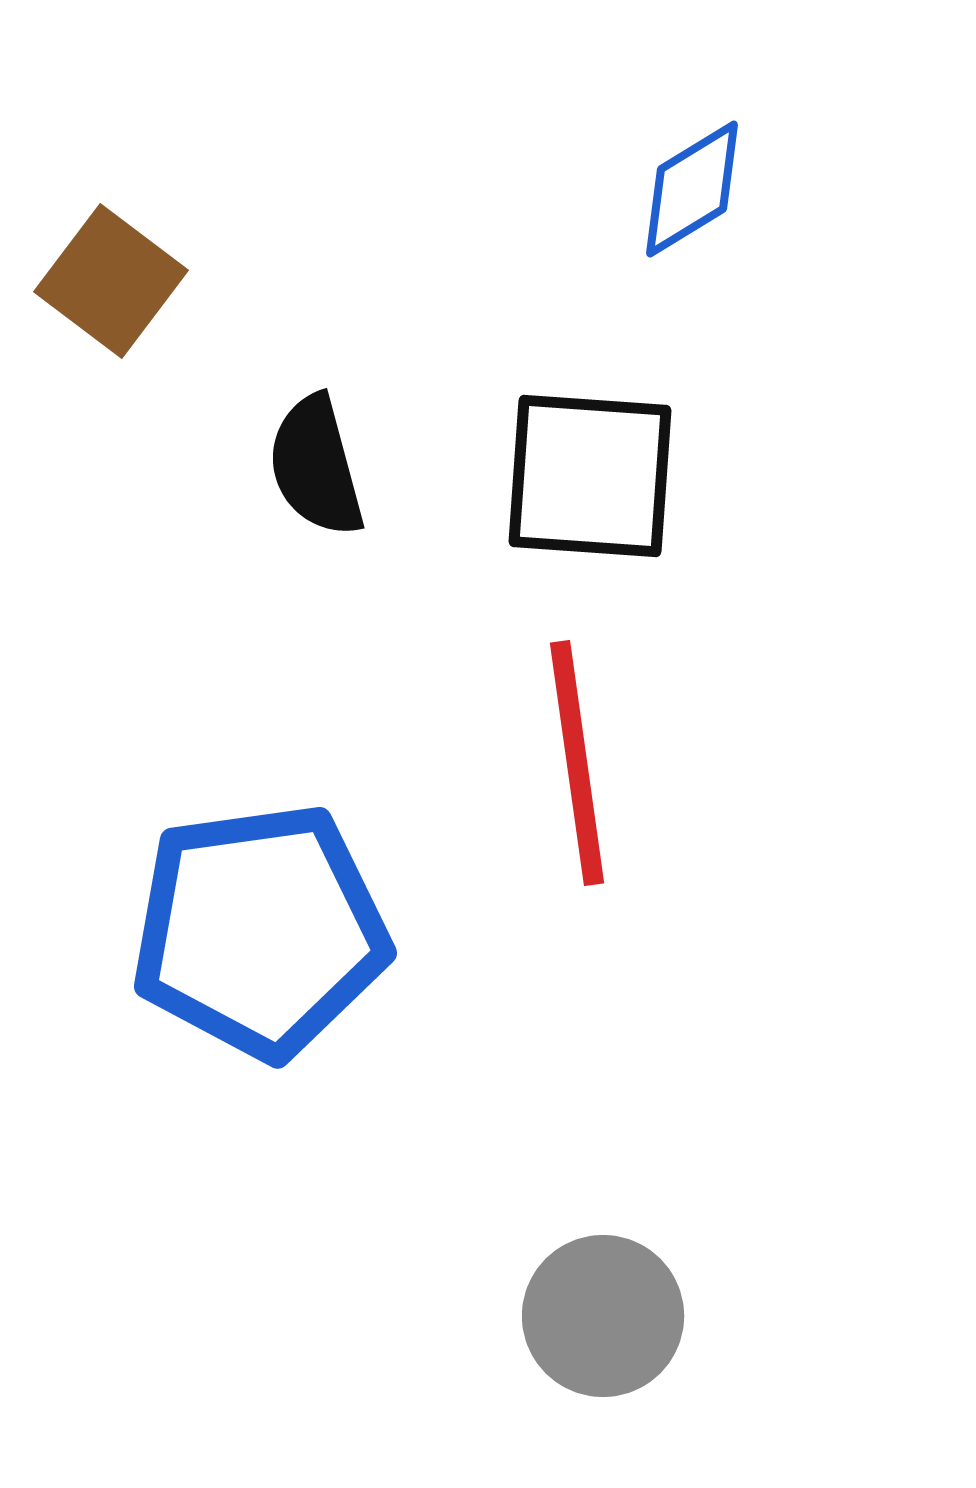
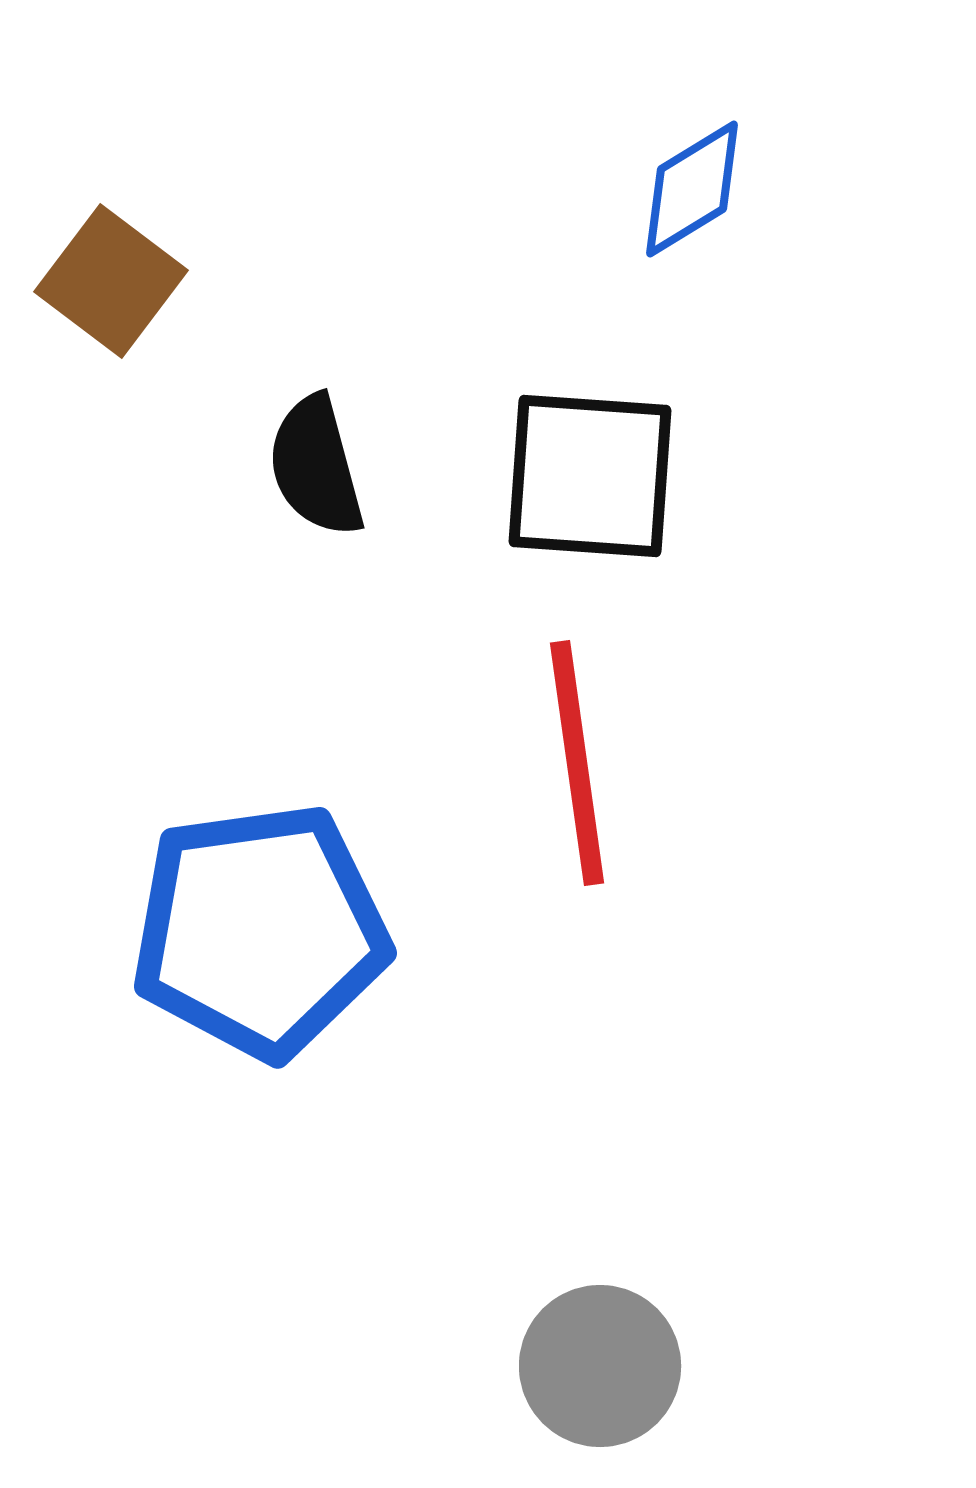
gray circle: moved 3 px left, 50 px down
